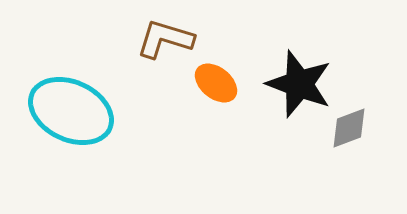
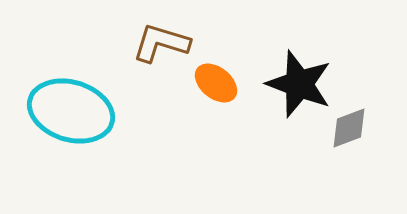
brown L-shape: moved 4 px left, 4 px down
cyan ellipse: rotated 8 degrees counterclockwise
